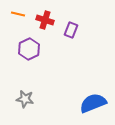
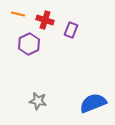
purple hexagon: moved 5 px up
gray star: moved 13 px right, 2 px down
